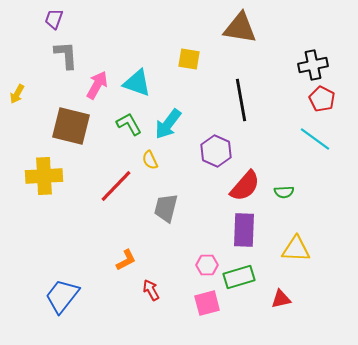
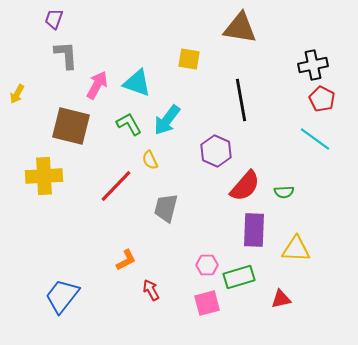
cyan arrow: moved 1 px left, 4 px up
purple rectangle: moved 10 px right
